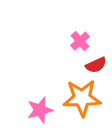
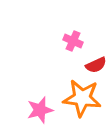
pink cross: moved 7 px left; rotated 24 degrees counterclockwise
orange star: rotated 9 degrees clockwise
